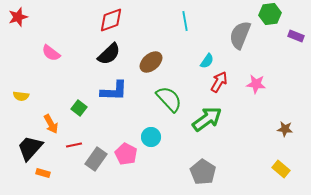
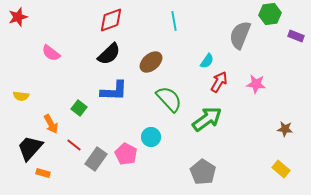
cyan line: moved 11 px left
red line: rotated 49 degrees clockwise
